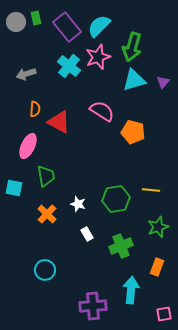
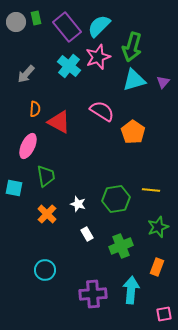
gray arrow: rotated 30 degrees counterclockwise
orange pentagon: rotated 20 degrees clockwise
purple cross: moved 12 px up
